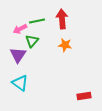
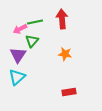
green line: moved 2 px left, 1 px down
orange star: moved 9 px down
cyan triangle: moved 3 px left, 6 px up; rotated 42 degrees clockwise
red rectangle: moved 15 px left, 4 px up
